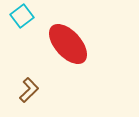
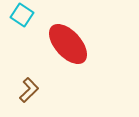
cyan square: moved 1 px up; rotated 20 degrees counterclockwise
